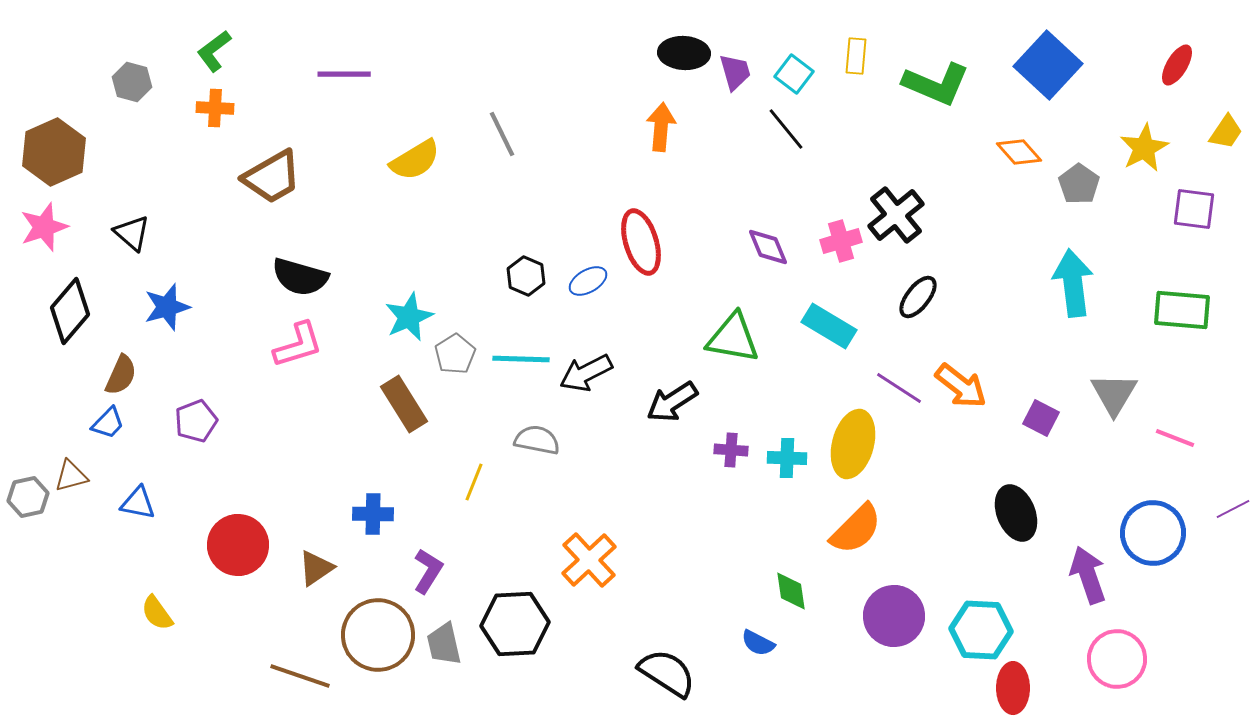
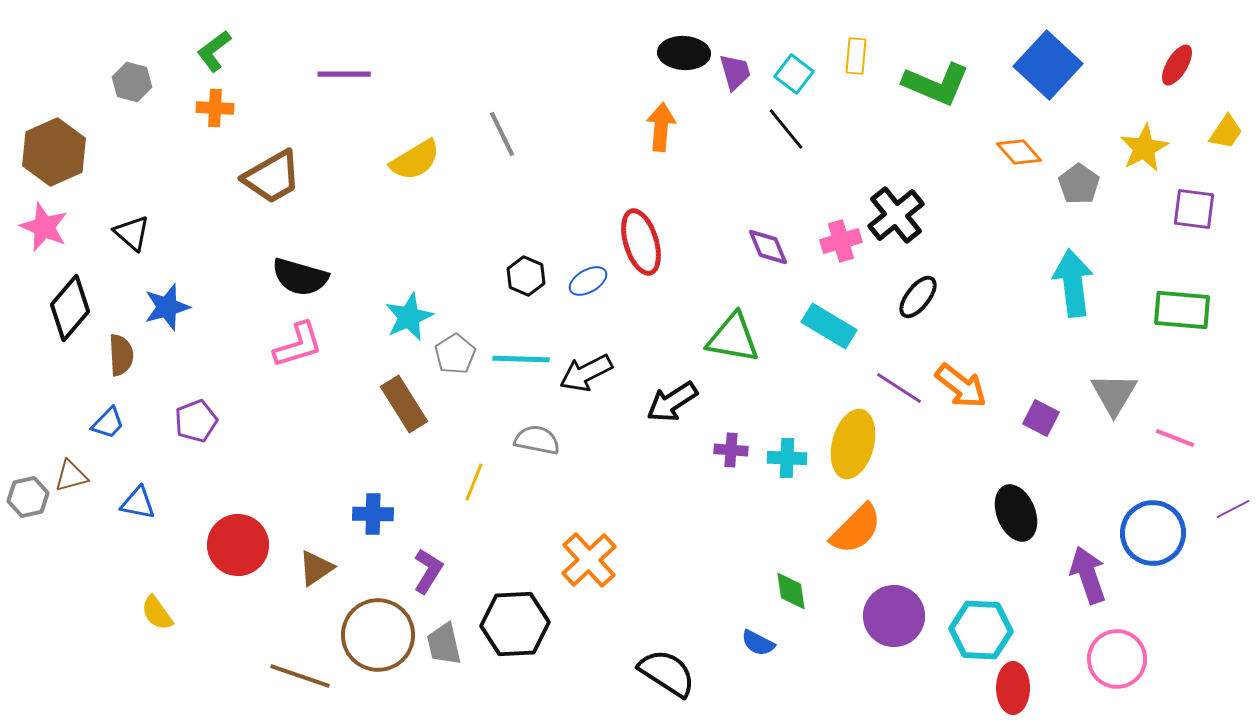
pink star at (44, 227): rotated 30 degrees counterclockwise
black diamond at (70, 311): moved 3 px up
brown semicircle at (121, 375): moved 20 px up; rotated 27 degrees counterclockwise
